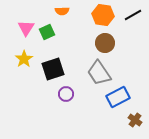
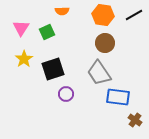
black line: moved 1 px right
pink triangle: moved 5 px left
blue rectangle: rotated 35 degrees clockwise
